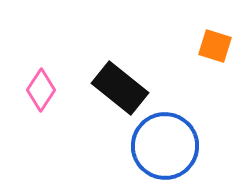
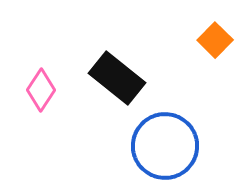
orange square: moved 6 px up; rotated 28 degrees clockwise
black rectangle: moved 3 px left, 10 px up
